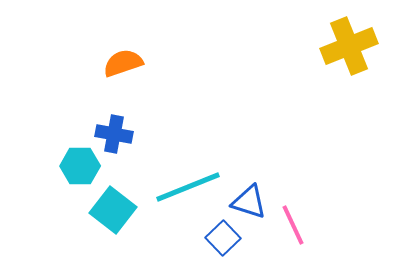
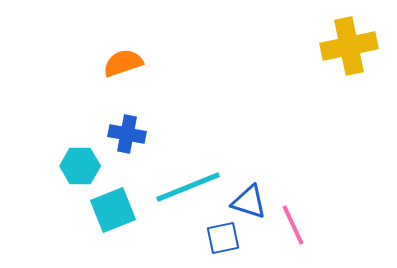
yellow cross: rotated 10 degrees clockwise
blue cross: moved 13 px right
cyan square: rotated 30 degrees clockwise
blue square: rotated 32 degrees clockwise
